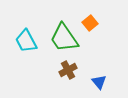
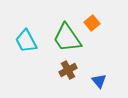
orange square: moved 2 px right
green trapezoid: moved 3 px right
blue triangle: moved 1 px up
